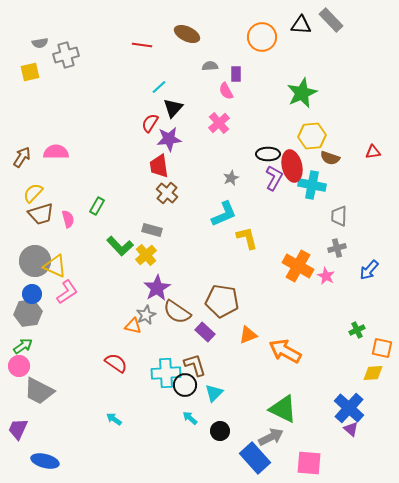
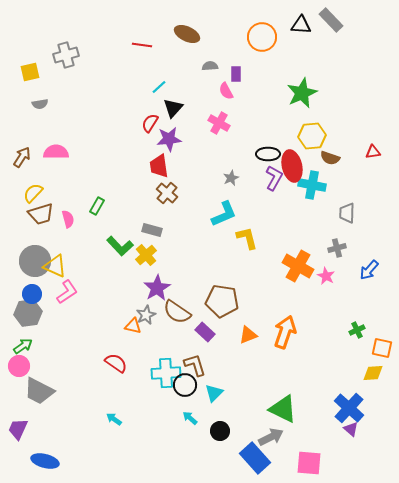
gray semicircle at (40, 43): moved 61 px down
pink cross at (219, 123): rotated 20 degrees counterclockwise
gray trapezoid at (339, 216): moved 8 px right, 3 px up
orange arrow at (285, 351): moved 19 px up; rotated 80 degrees clockwise
